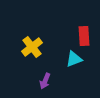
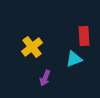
purple arrow: moved 3 px up
